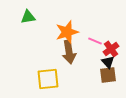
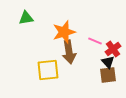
green triangle: moved 2 px left, 1 px down
orange star: moved 3 px left
red cross: moved 2 px right
yellow square: moved 9 px up
